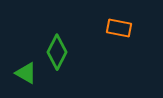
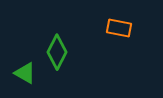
green triangle: moved 1 px left
